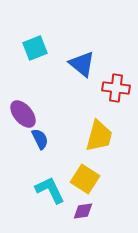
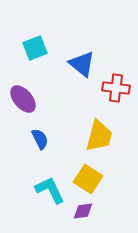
purple ellipse: moved 15 px up
yellow square: moved 3 px right
